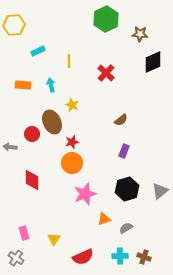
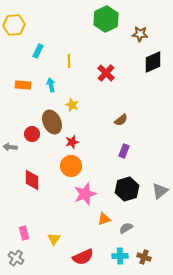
cyan rectangle: rotated 40 degrees counterclockwise
orange circle: moved 1 px left, 3 px down
